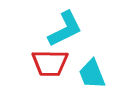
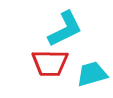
cyan trapezoid: rotated 96 degrees clockwise
